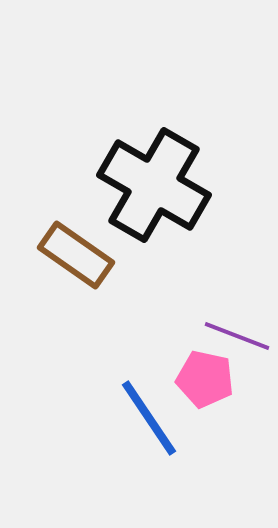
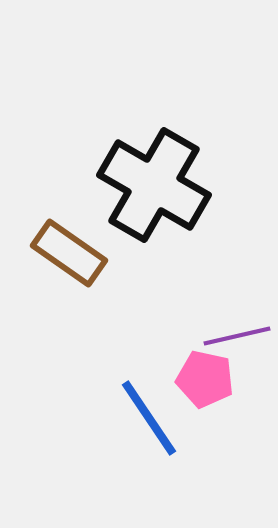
brown rectangle: moved 7 px left, 2 px up
purple line: rotated 34 degrees counterclockwise
